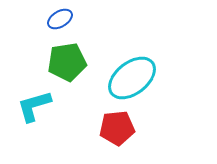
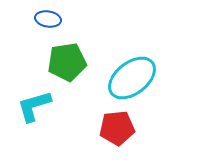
blue ellipse: moved 12 px left; rotated 40 degrees clockwise
